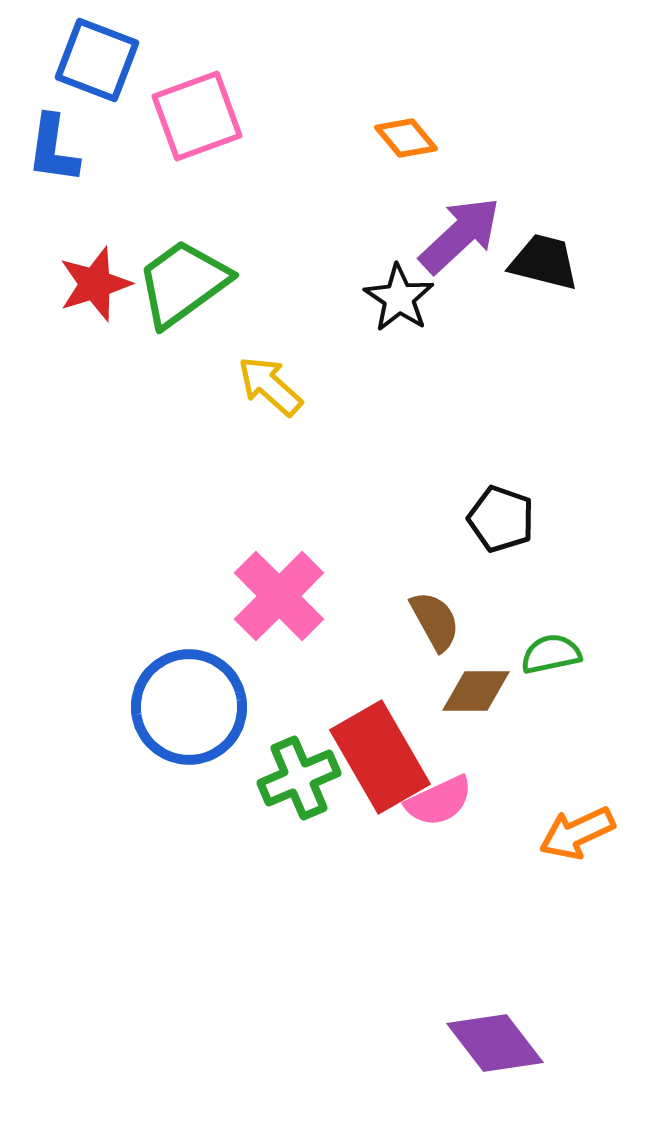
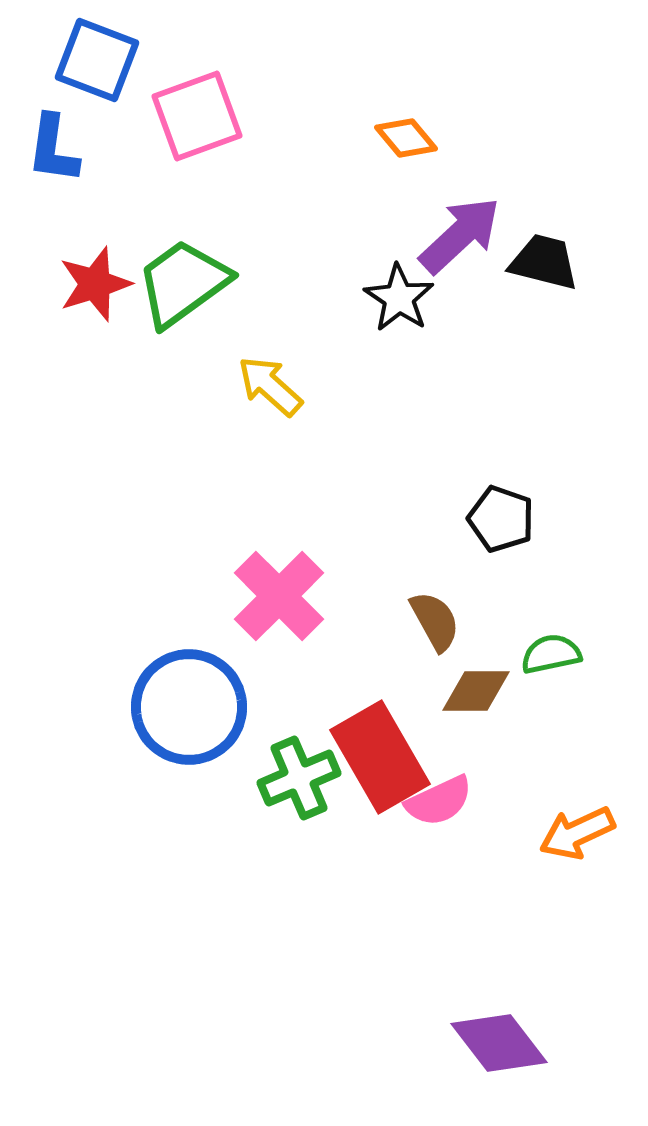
purple diamond: moved 4 px right
